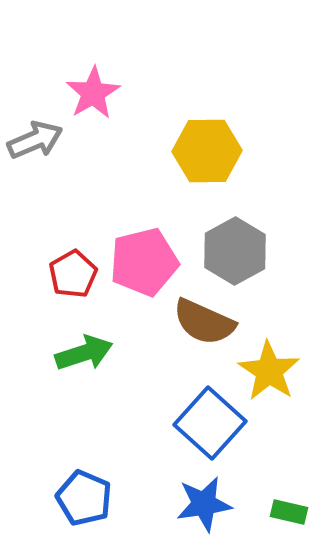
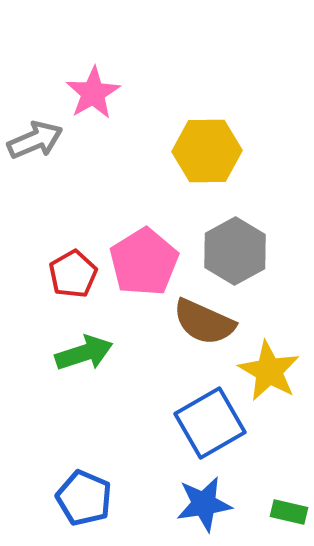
pink pentagon: rotated 18 degrees counterclockwise
yellow star: rotated 4 degrees counterclockwise
blue square: rotated 18 degrees clockwise
